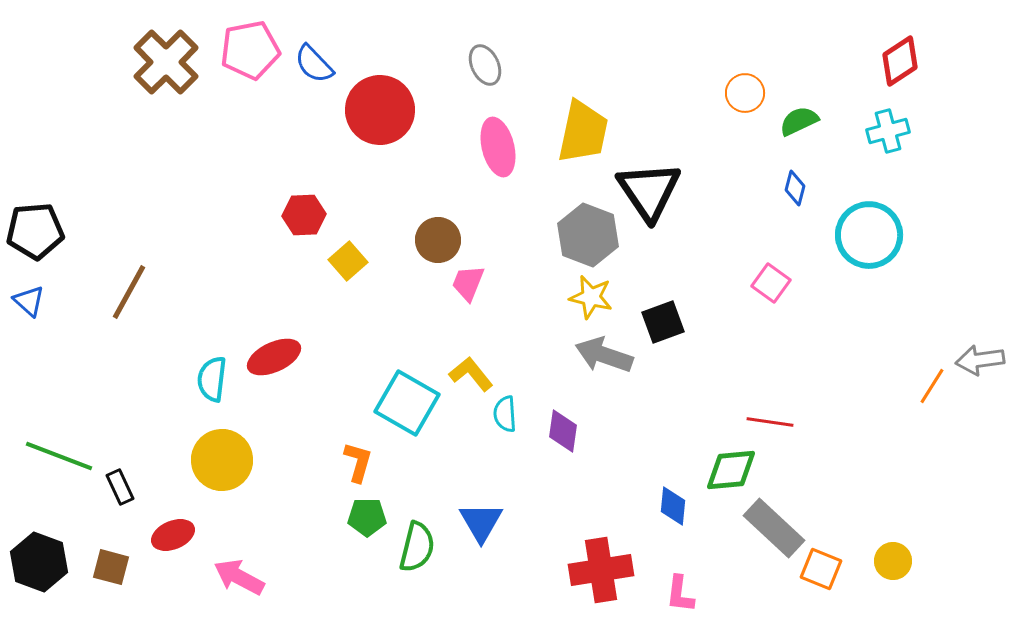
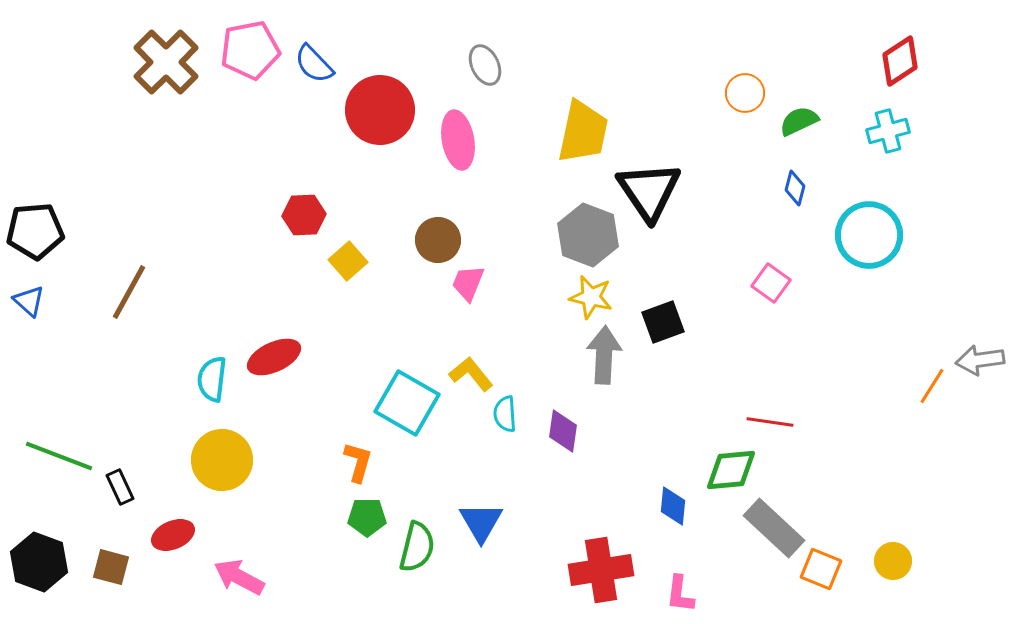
pink ellipse at (498, 147): moved 40 px left, 7 px up; rotated 4 degrees clockwise
gray arrow at (604, 355): rotated 74 degrees clockwise
